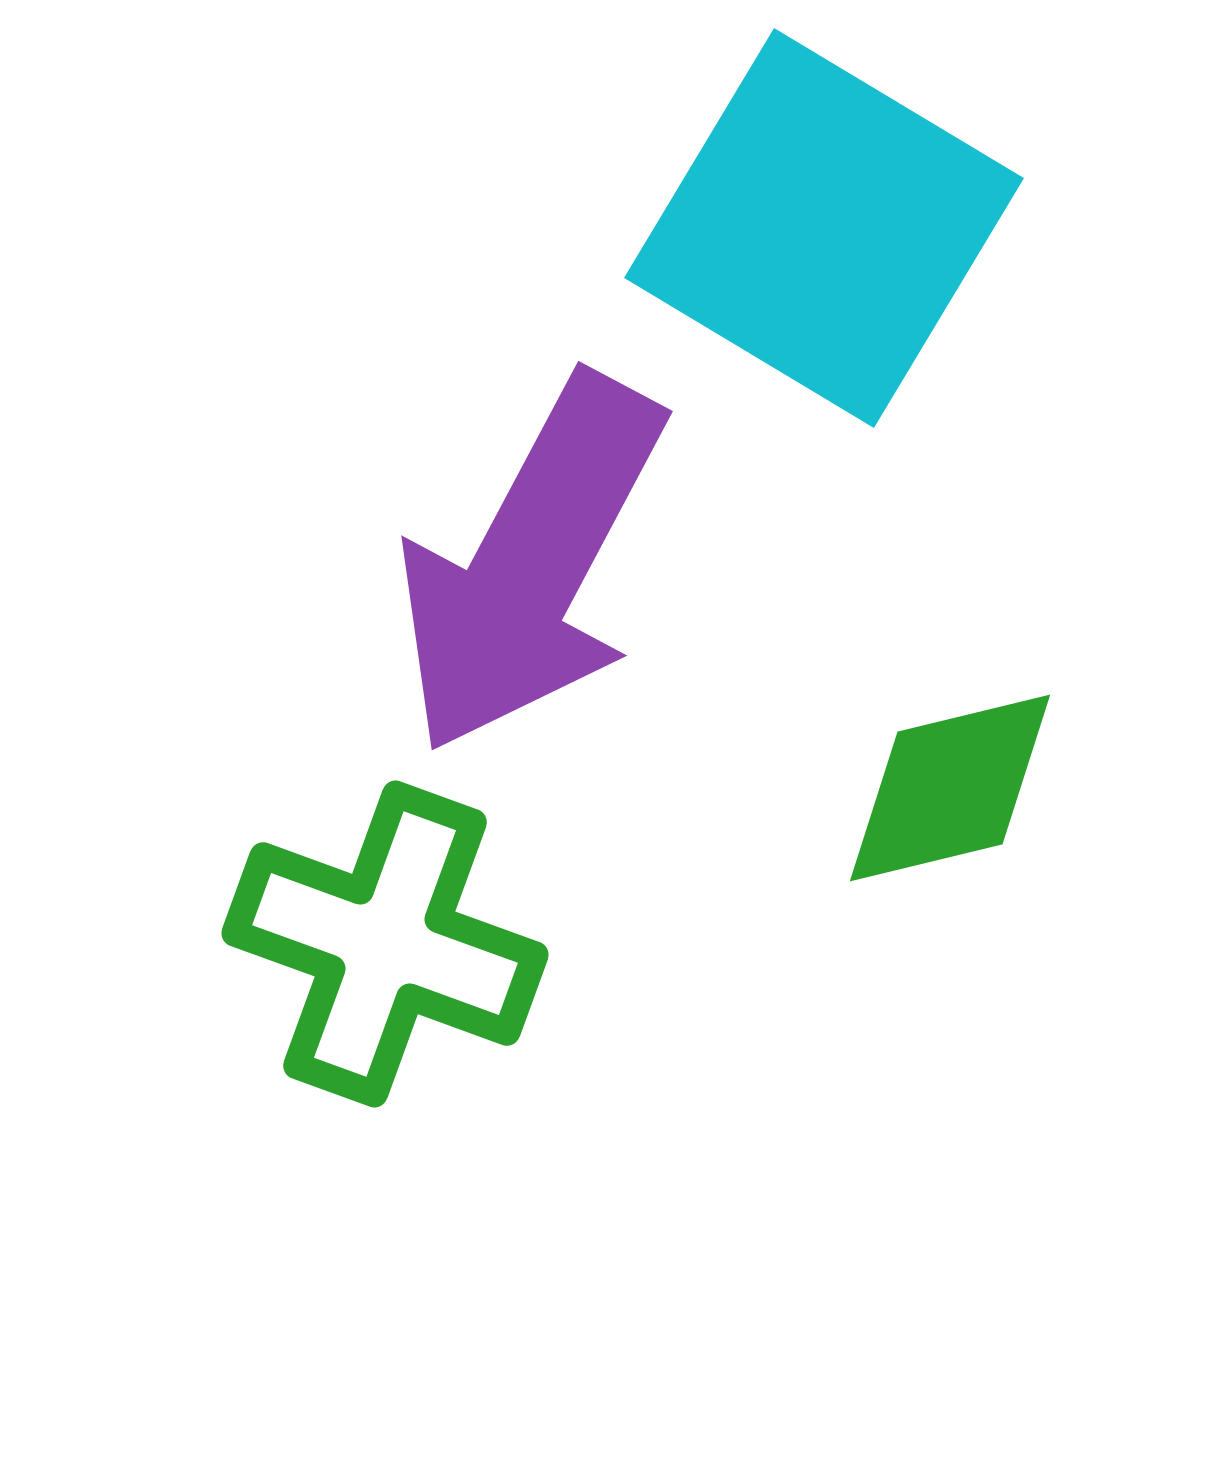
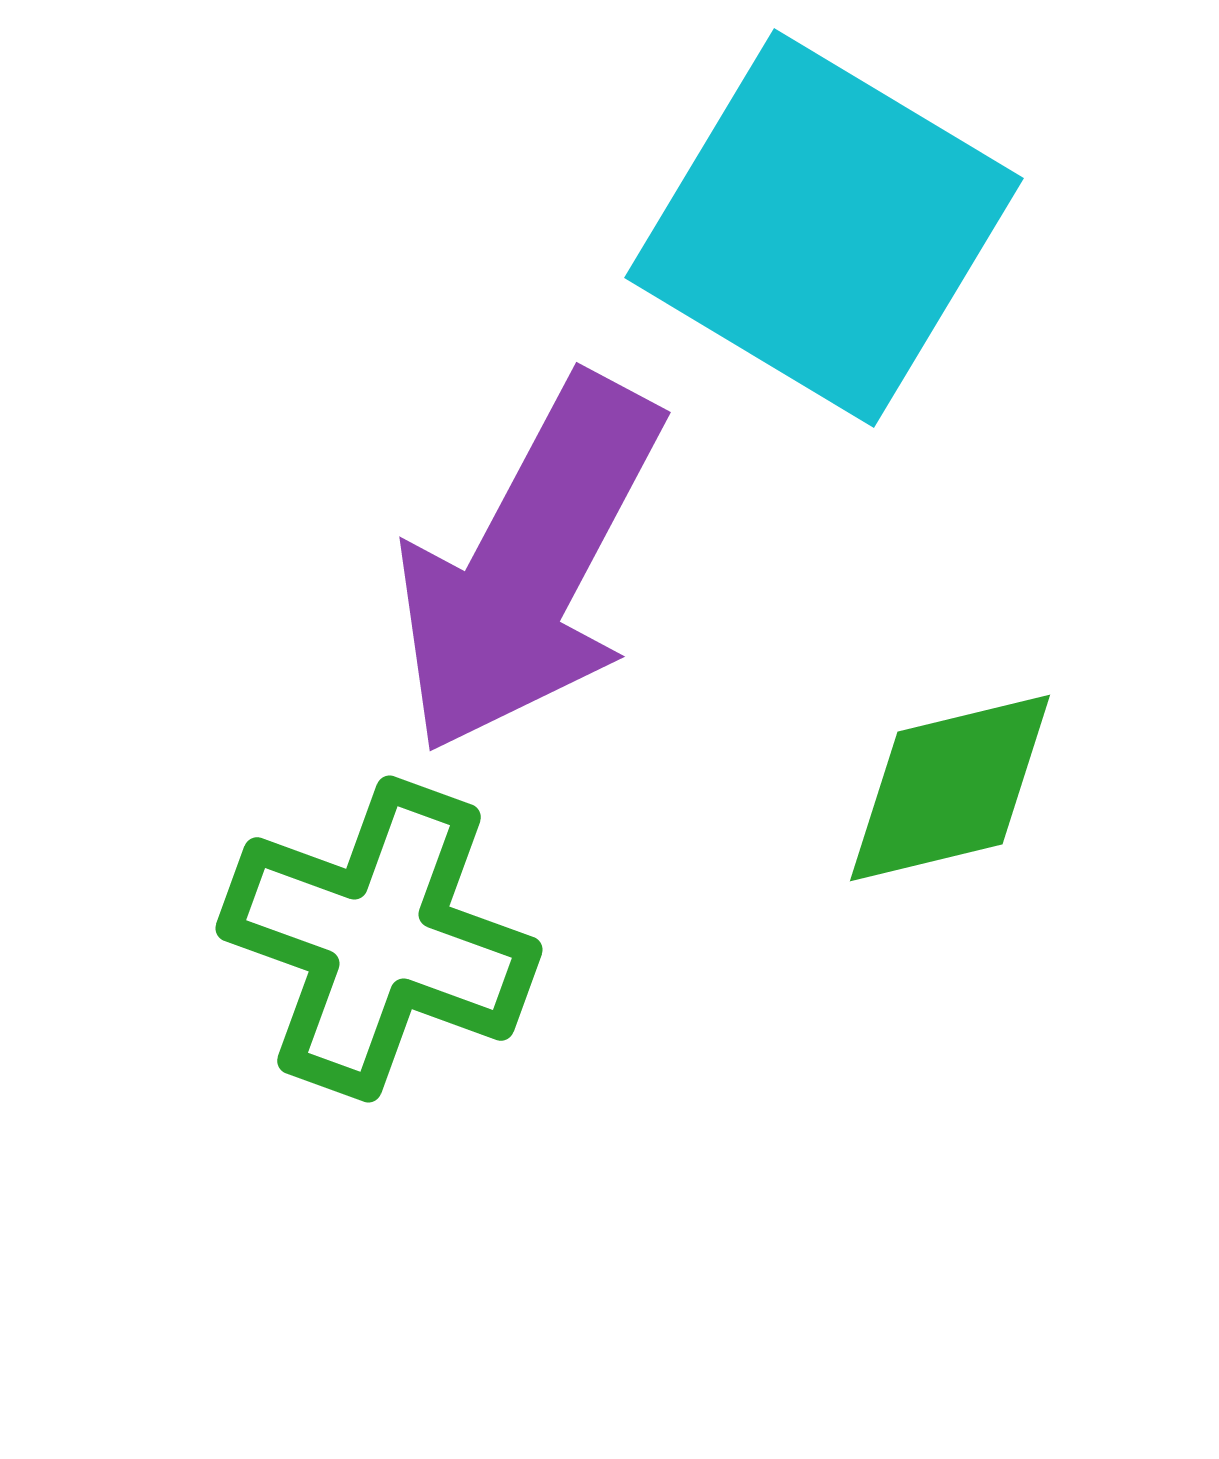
purple arrow: moved 2 px left, 1 px down
green cross: moved 6 px left, 5 px up
